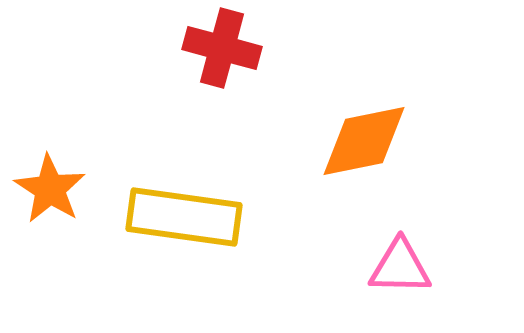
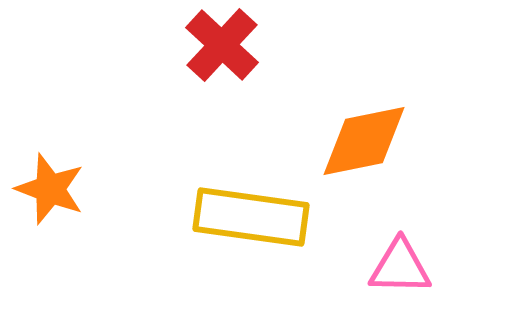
red cross: moved 3 px up; rotated 28 degrees clockwise
orange star: rotated 12 degrees counterclockwise
yellow rectangle: moved 67 px right
